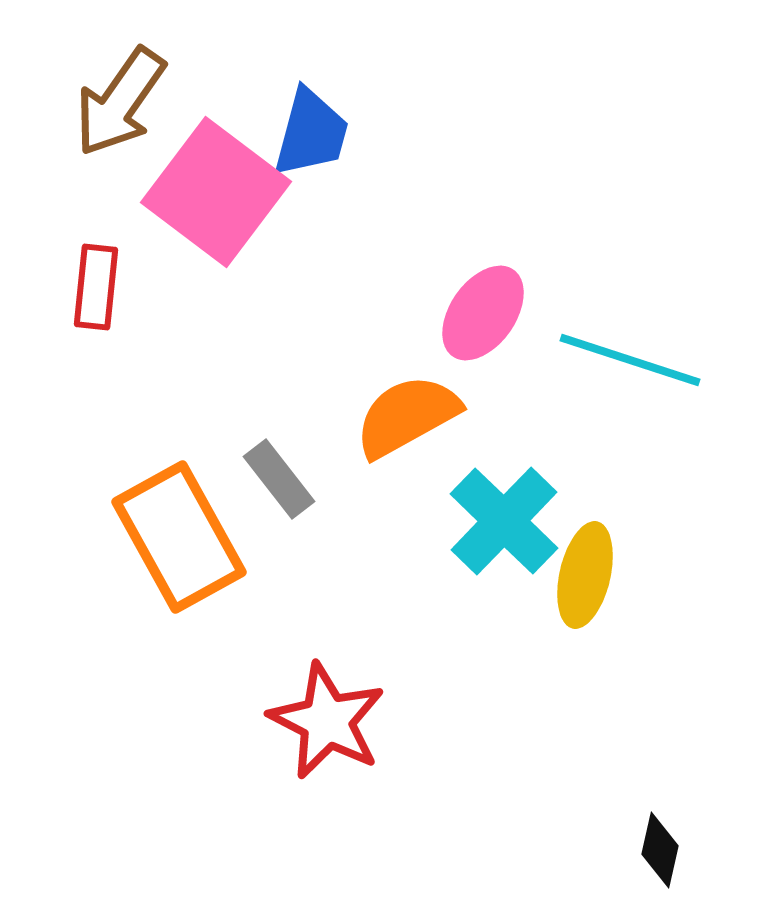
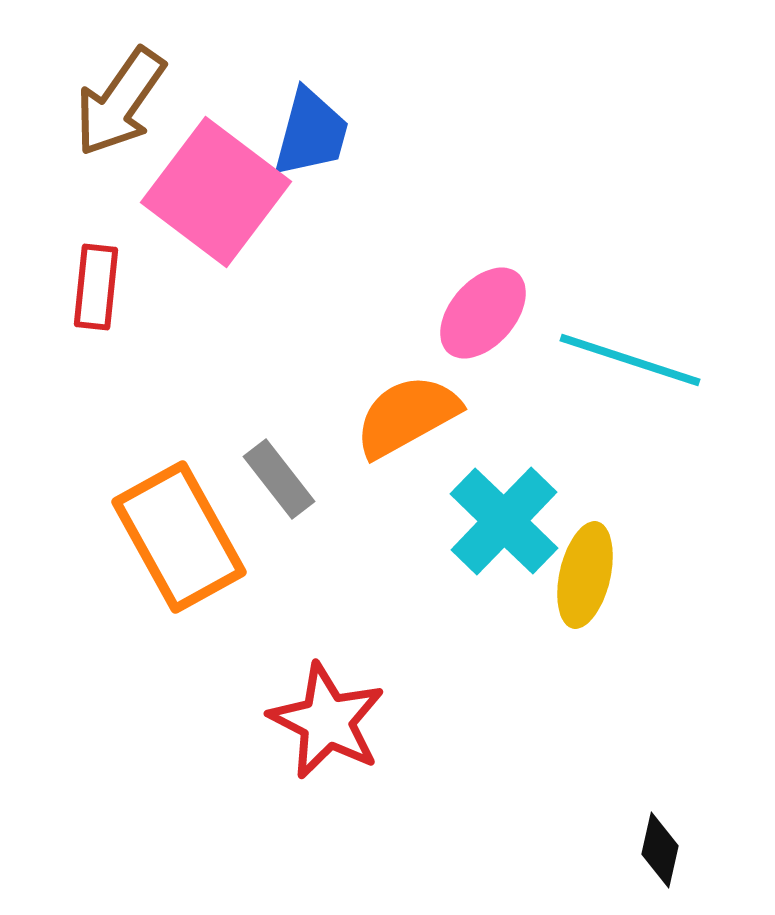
pink ellipse: rotated 6 degrees clockwise
